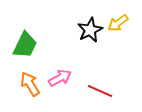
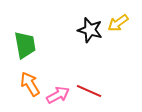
black star: rotated 30 degrees counterclockwise
green trapezoid: rotated 36 degrees counterclockwise
pink arrow: moved 2 px left, 17 px down
red line: moved 11 px left
